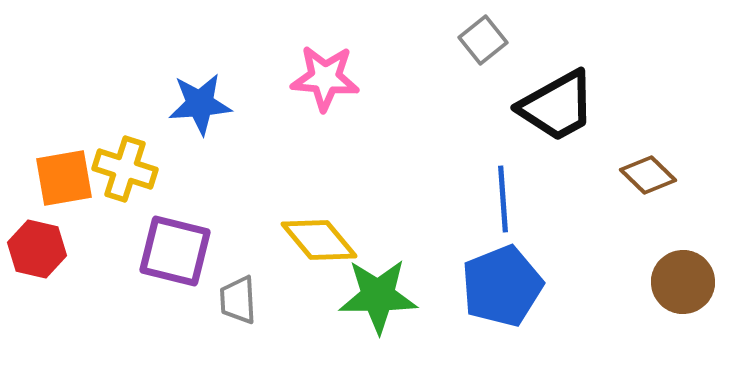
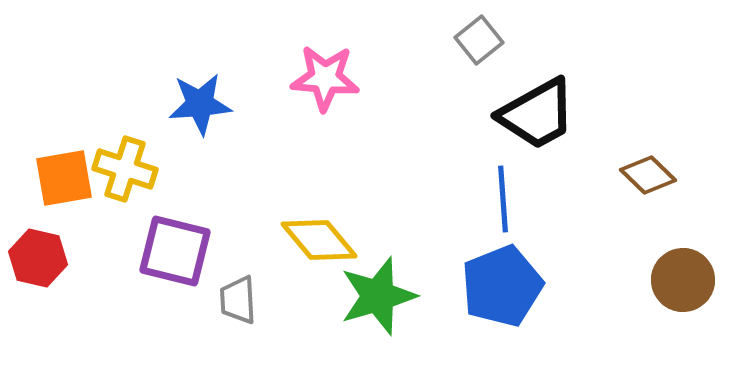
gray square: moved 4 px left
black trapezoid: moved 20 px left, 8 px down
red hexagon: moved 1 px right, 9 px down
brown circle: moved 2 px up
green star: rotated 16 degrees counterclockwise
